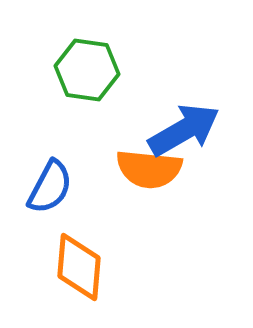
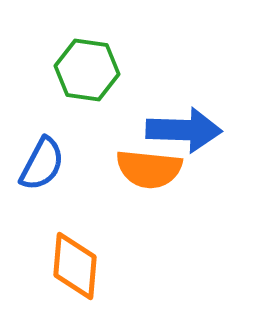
blue arrow: rotated 32 degrees clockwise
blue semicircle: moved 8 px left, 23 px up
orange diamond: moved 4 px left, 1 px up
